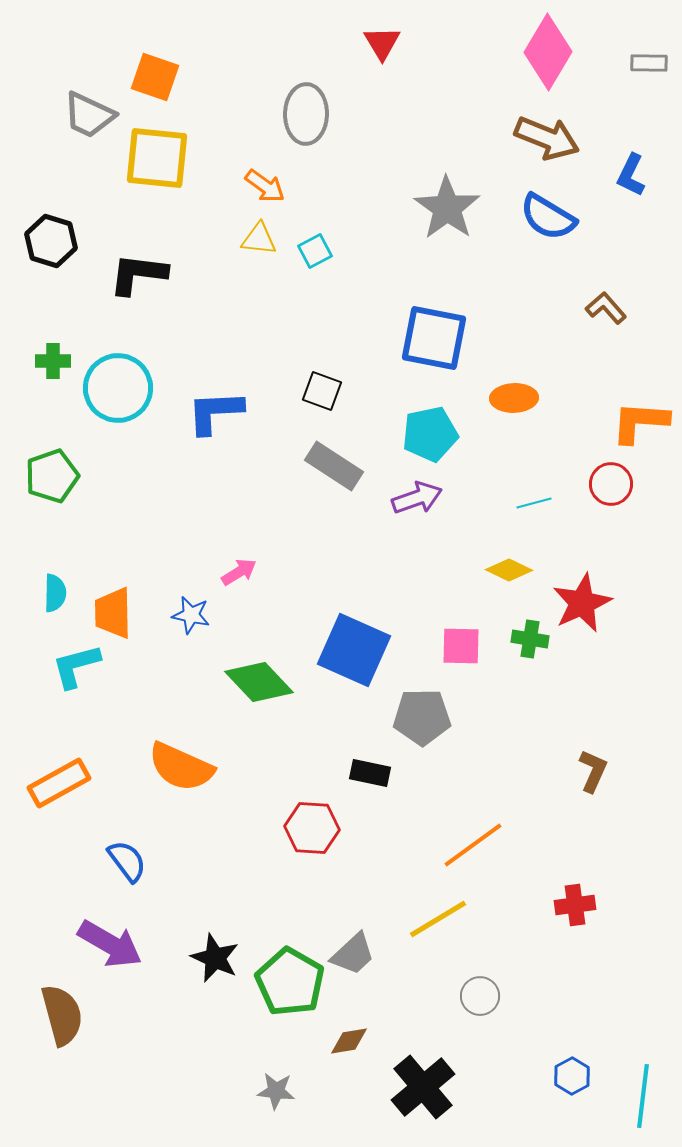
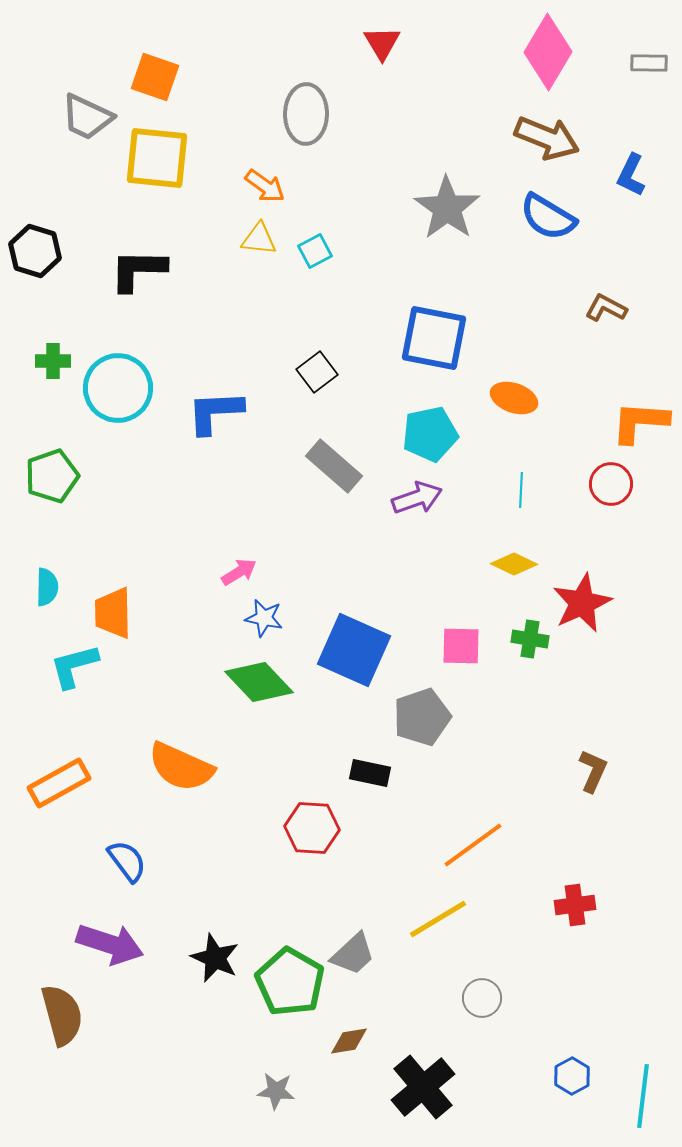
gray trapezoid at (89, 115): moved 2 px left, 2 px down
black hexagon at (51, 241): moved 16 px left, 10 px down
black L-shape at (138, 274): moved 4 px up; rotated 6 degrees counterclockwise
brown L-shape at (606, 308): rotated 21 degrees counterclockwise
black square at (322, 391): moved 5 px left, 19 px up; rotated 33 degrees clockwise
orange ellipse at (514, 398): rotated 21 degrees clockwise
gray rectangle at (334, 466): rotated 8 degrees clockwise
cyan line at (534, 503): moved 13 px left, 13 px up; rotated 72 degrees counterclockwise
yellow diamond at (509, 570): moved 5 px right, 6 px up
cyan semicircle at (55, 593): moved 8 px left, 6 px up
blue star at (191, 615): moved 73 px right, 3 px down
cyan L-shape at (76, 666): moved 2 px left
gray pentagon at (422, 717): rotated 18 degrees counterclockwise
purple arrow at (110, 944): rotated 12 degrees counterclockwise
gray circle at (480, 996): moved 2 px right, 2 px down
